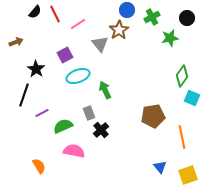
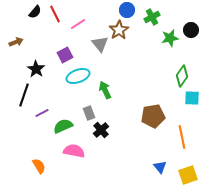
black circle: moved 4 px right, 12 px down
cyan square: rotated 21 degrees counterclockwise
